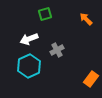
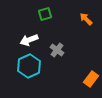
white arrow: moved 1 px down
gray cross: rotated 24 degrees counterclockwise
